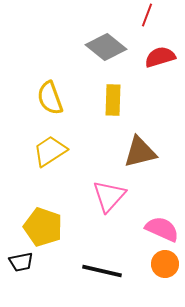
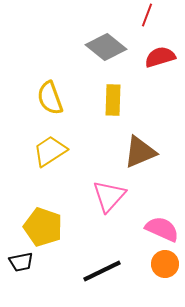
brown triangle: rotated 9 degrees counterclockwise
black line: rotated 39 degrees counterclockwise
